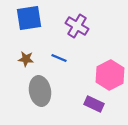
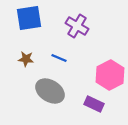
gray ellipse: moved 10 px right; rotated 48 degrees counterclockwise
